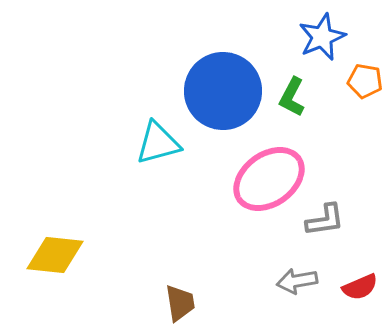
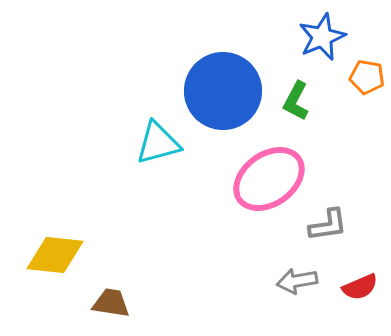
orange pentagon: moved 2 px right, 4 px up
green L-shape: moved 4 px right, 4 px down
gray L-shape: moved 3 px right, 5 px down
brown trapezoid: moved 69 px left; rotated 72 degrees counterclockwise
